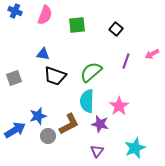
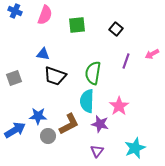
green semicircle: moved 2 px right, 1 px down; rotated 40 degrees counterclockwise
blue star: rotated 18 degrees clockwise
